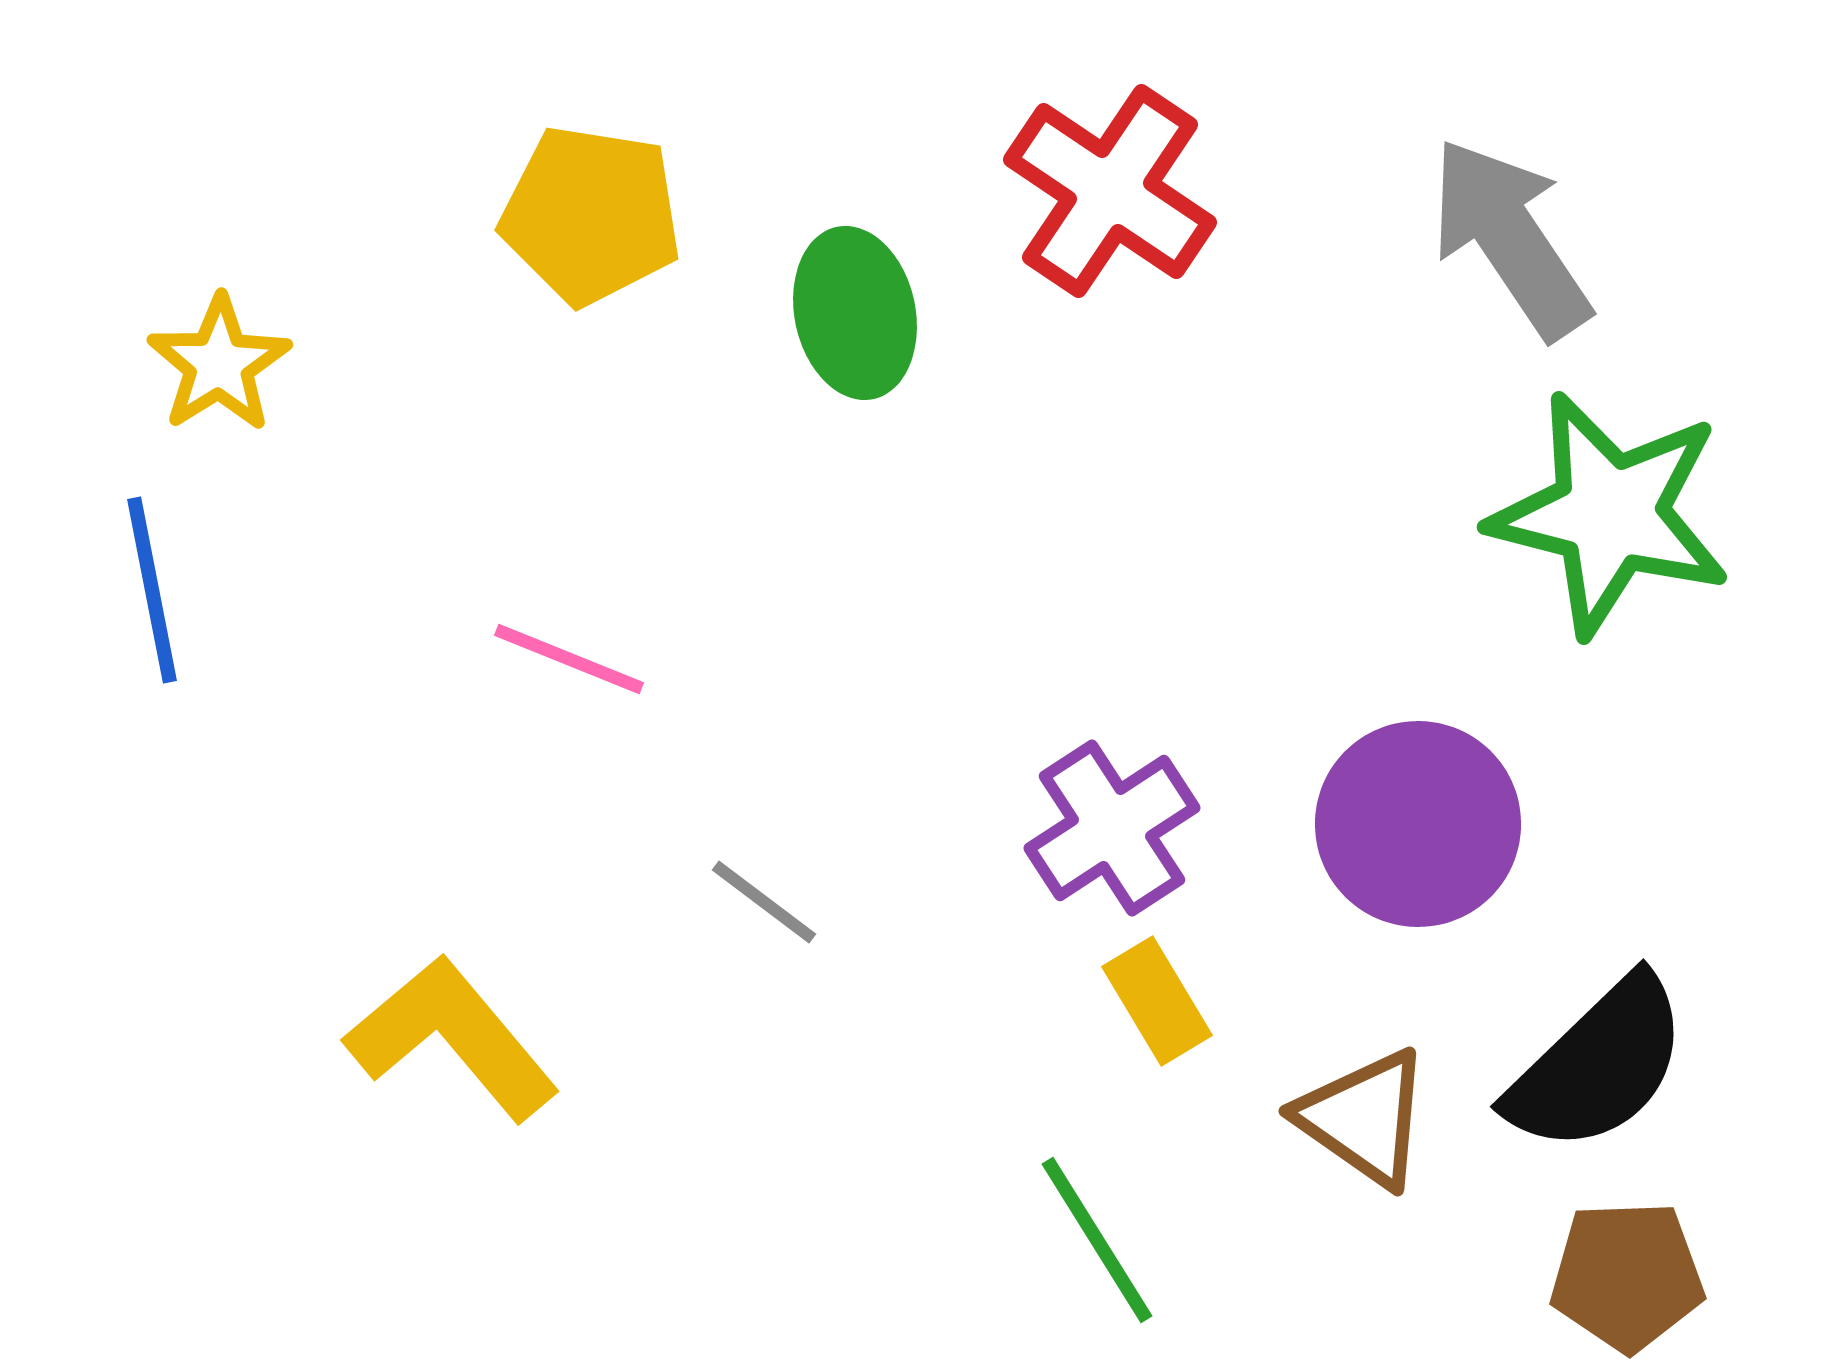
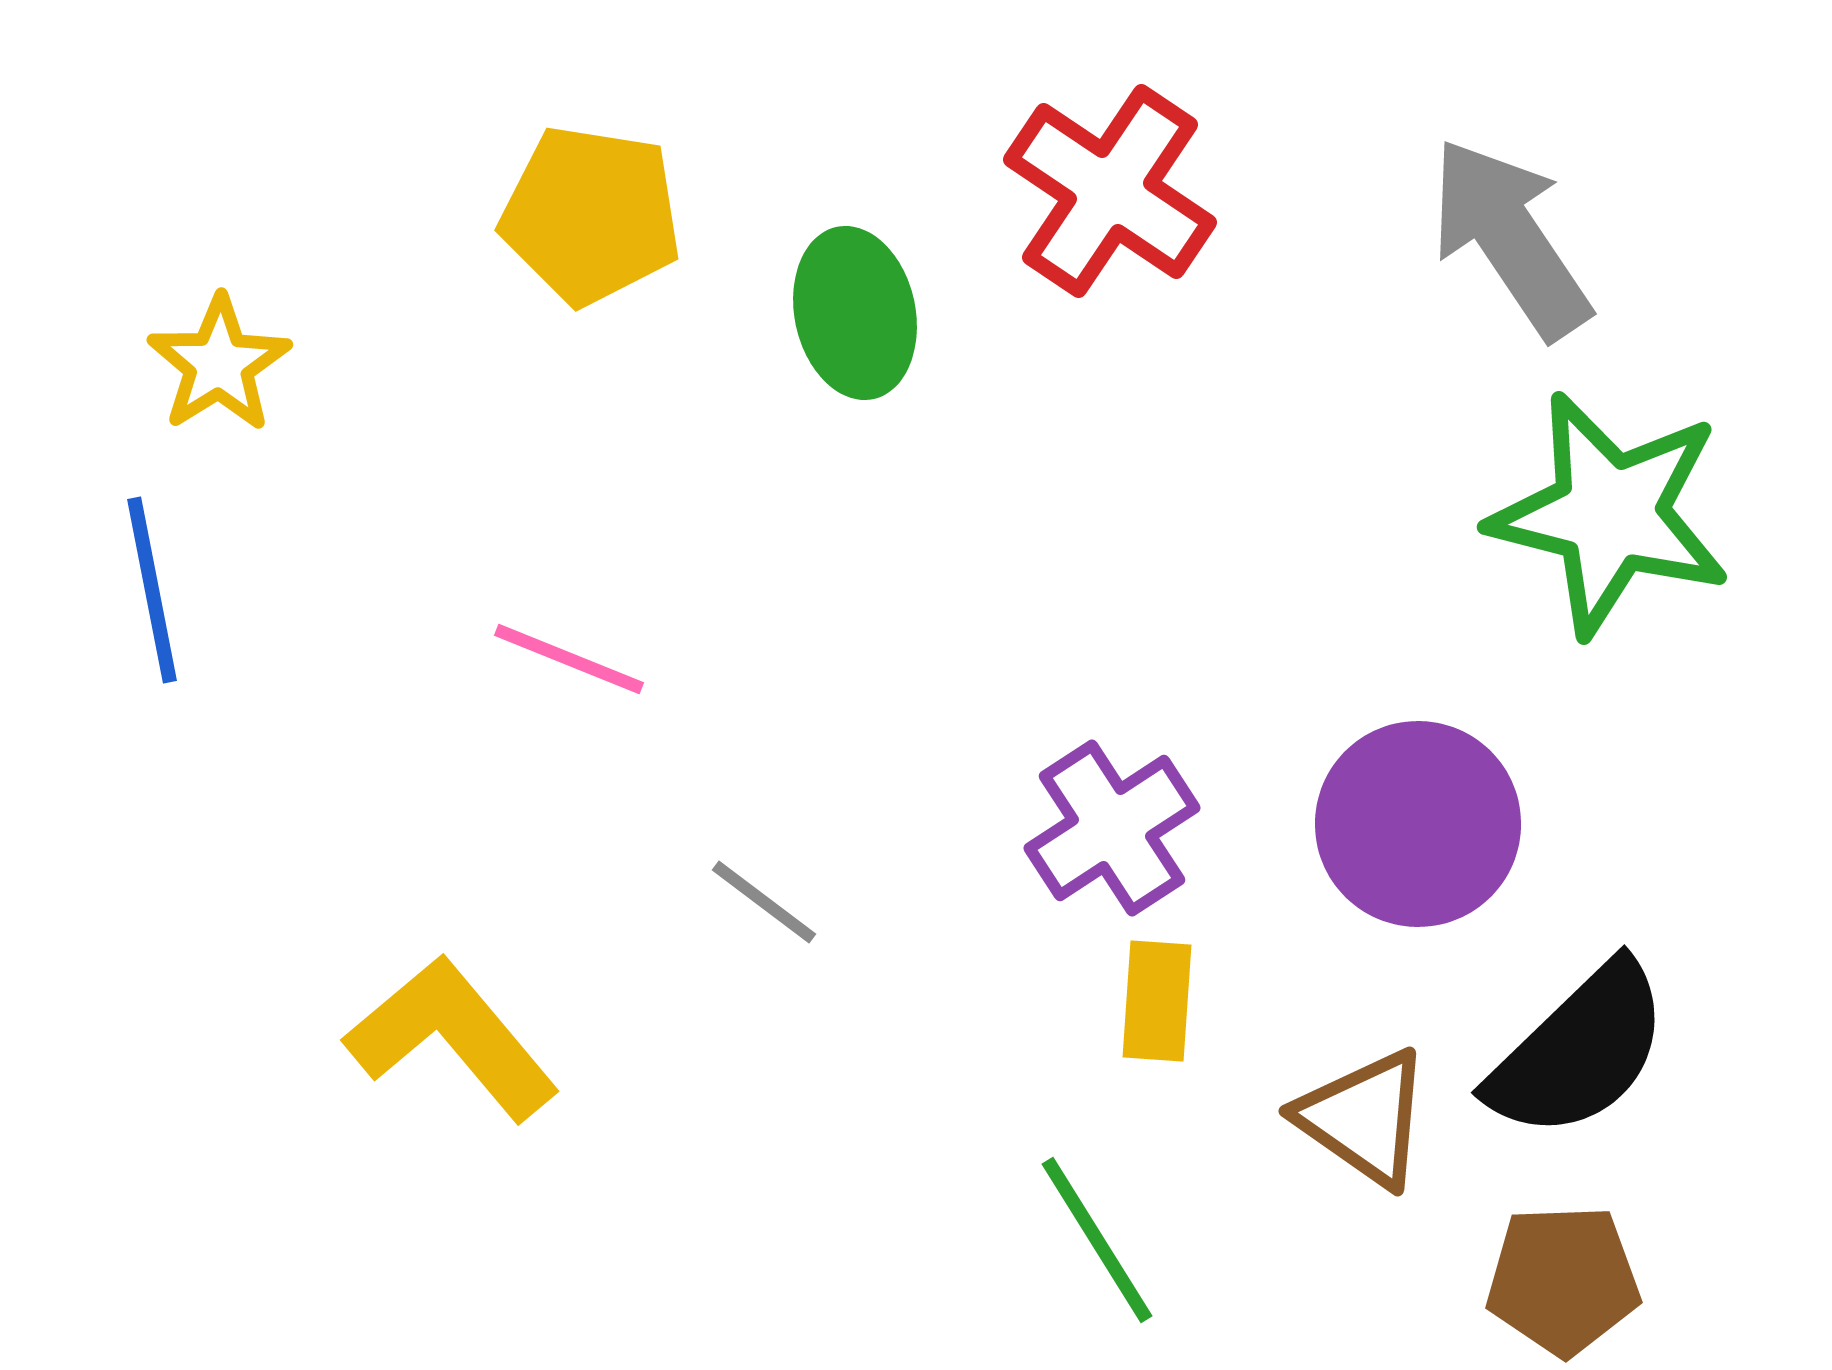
yellow rectangle: rotated 35 degrees clockwise
black semicircle: moved 19 px left, 14 px up
brown pentagon: moved 64 px left, 4 px down
